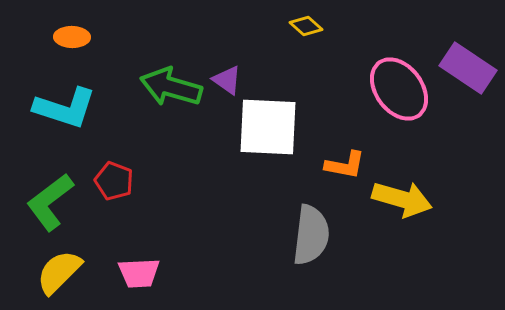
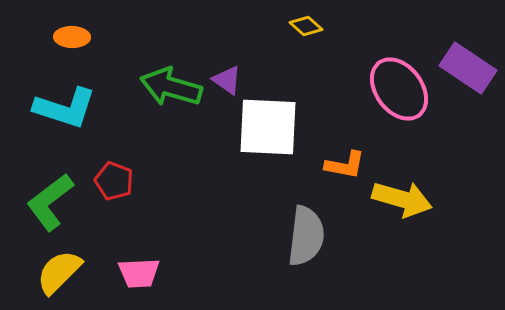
gray semicircle: moved 5 px left, 1 px down
